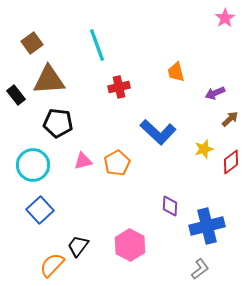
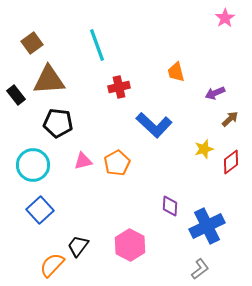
blue L-shape: moved 4 px left, 7 px up
blue cross: rotated 12 degrees counterclockwise
